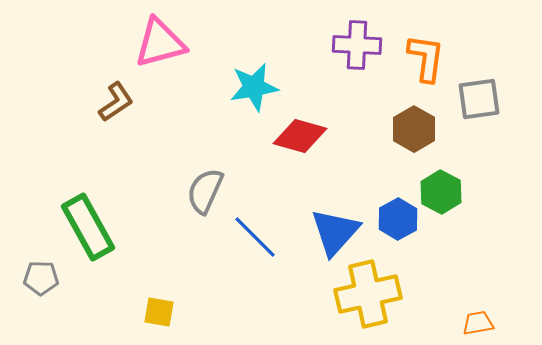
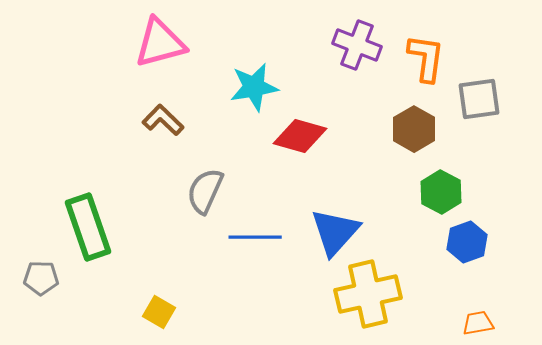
purple cross: rotated 18 degrees clockwise
brown L-shape: moved 47 px right, 18 px down; rotated 102 degrees counterclockwise
blue hexagon: moved 69 px right, 23 px down; rotated 9 degrees clockwise
green rectangle: rotated 10 degrees clockwise
blue line: rotated 45 degrees counterclockwise
yellow square: rotated 20 degrees clockwise
